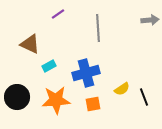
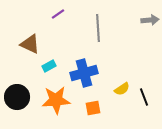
blue cross: moved 2 px left
orange square: moved 4 px down
